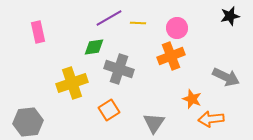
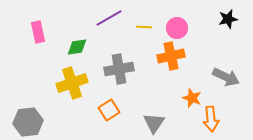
black star: moved 2 px left, 3 px down
yellow line: moved 6 px right, 4 px down
green diamond: moved 17 px left
orange cross: rotated 8 degrees clockwise
gray cross: rotated 28 degrees counterclockwise
orange star: moved 1 px up
orange arrow: rotated 90 degrees counterclockwise
